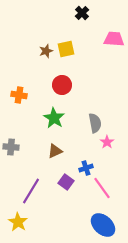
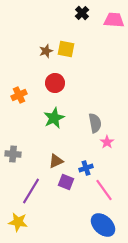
pink trapezoid: moved 19 px up
yellow square: rotated 24 degrees clockwise
red circle: moved 7 px left, 2 px up
orange cross: rotated 35 degrees counterclockwise
green star: rotated 15 degrees clockwise
gray cross: moved 2 px right, 7 px down
brown triangle: moved 1 px right, 10 px down
purple square: rotated 14 degrees counterclockwise
pink line: moved 2 px right, 2 px down
yellow star: rotated 24 degrees counterclockwise
